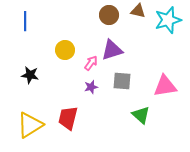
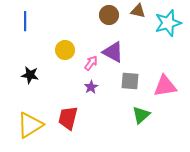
cyan star: moved 3 px down
purple triangle: moved 1 px right, 2 px down; rotated 45 degrees clockwise
gray square: moved 8 px right
purple star: rotated 16 degrees counterclockwise
green triangle: rotated 36 degrees clockwise
